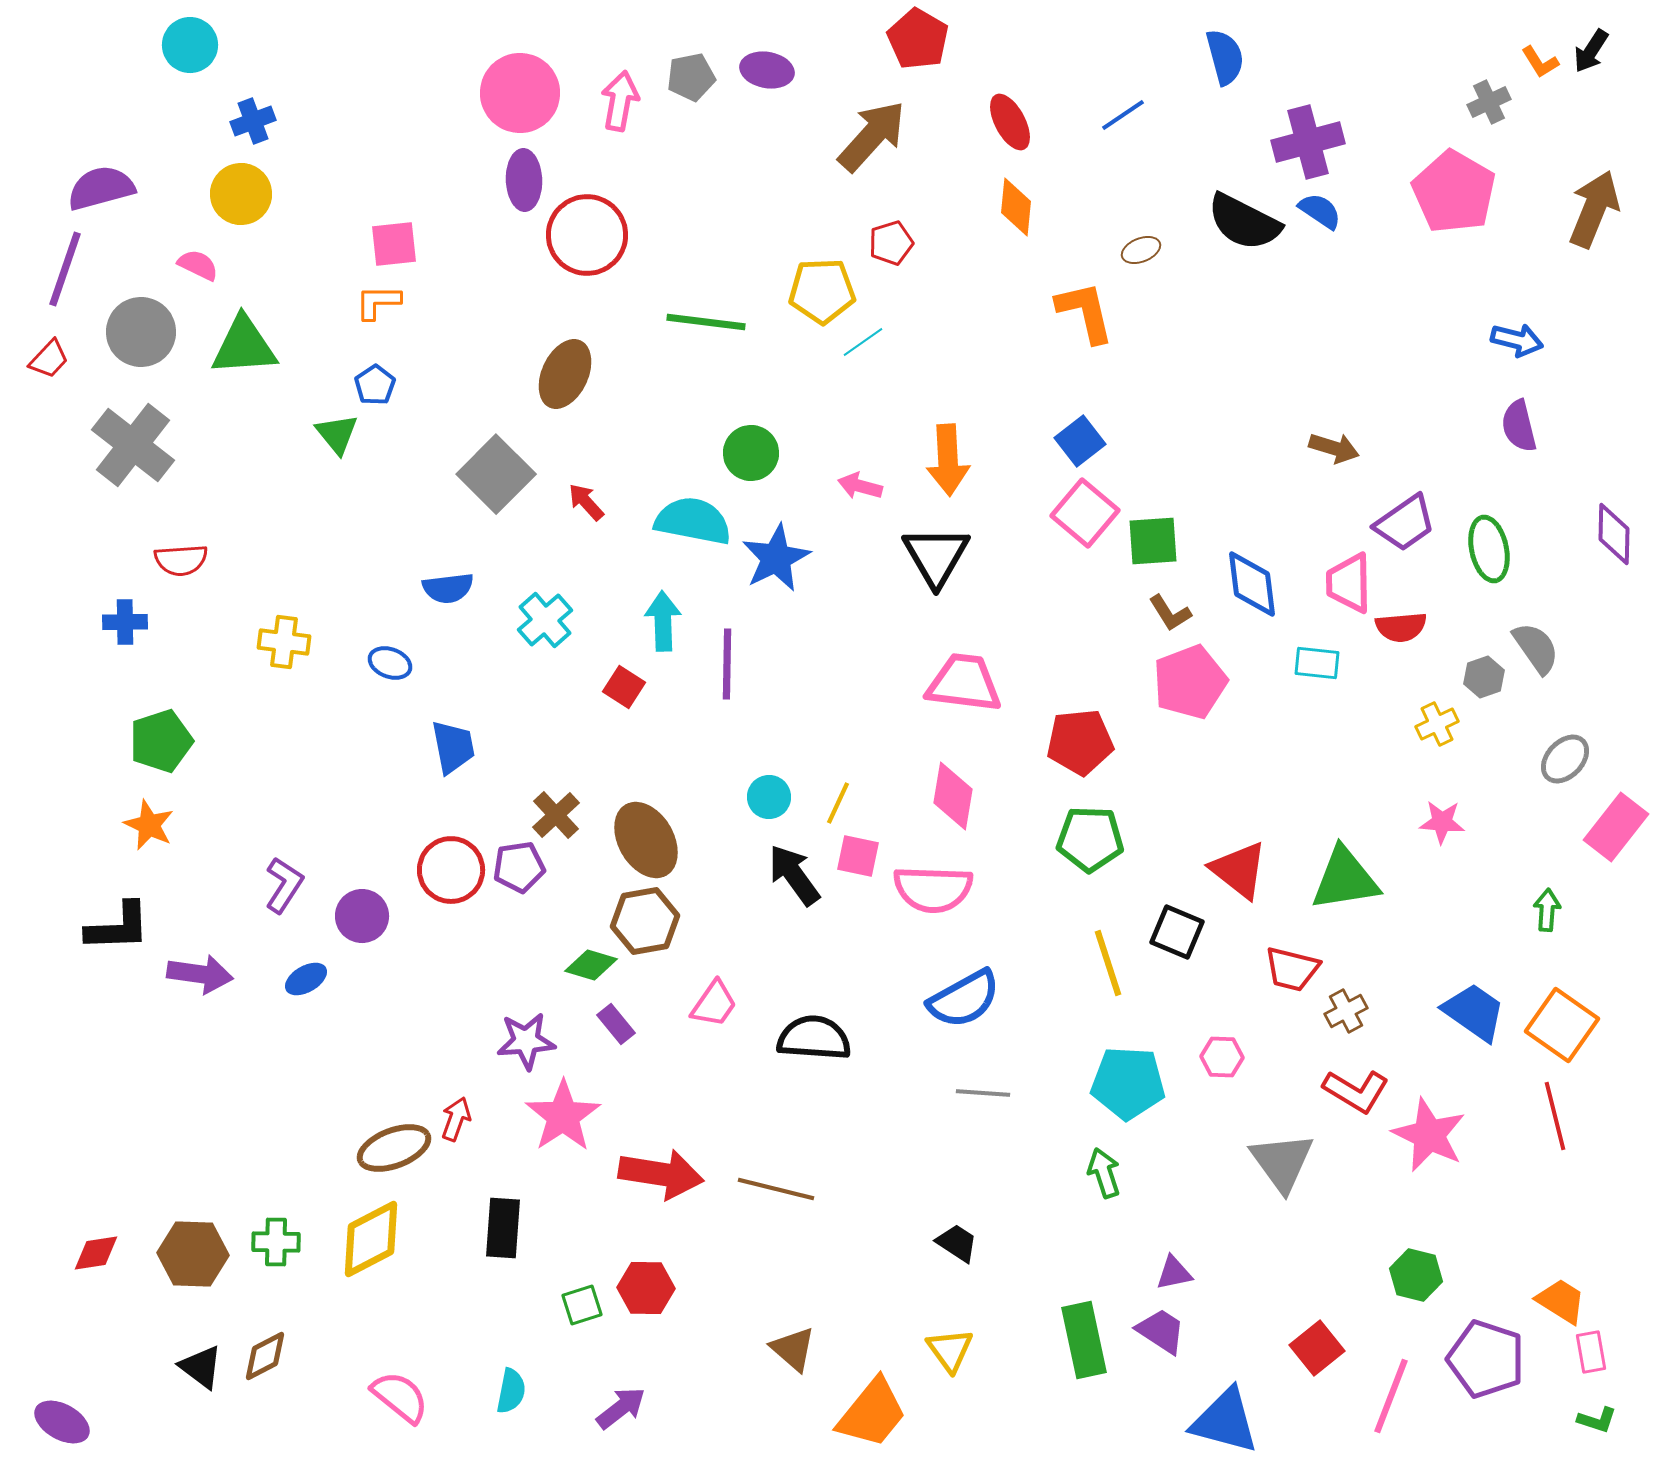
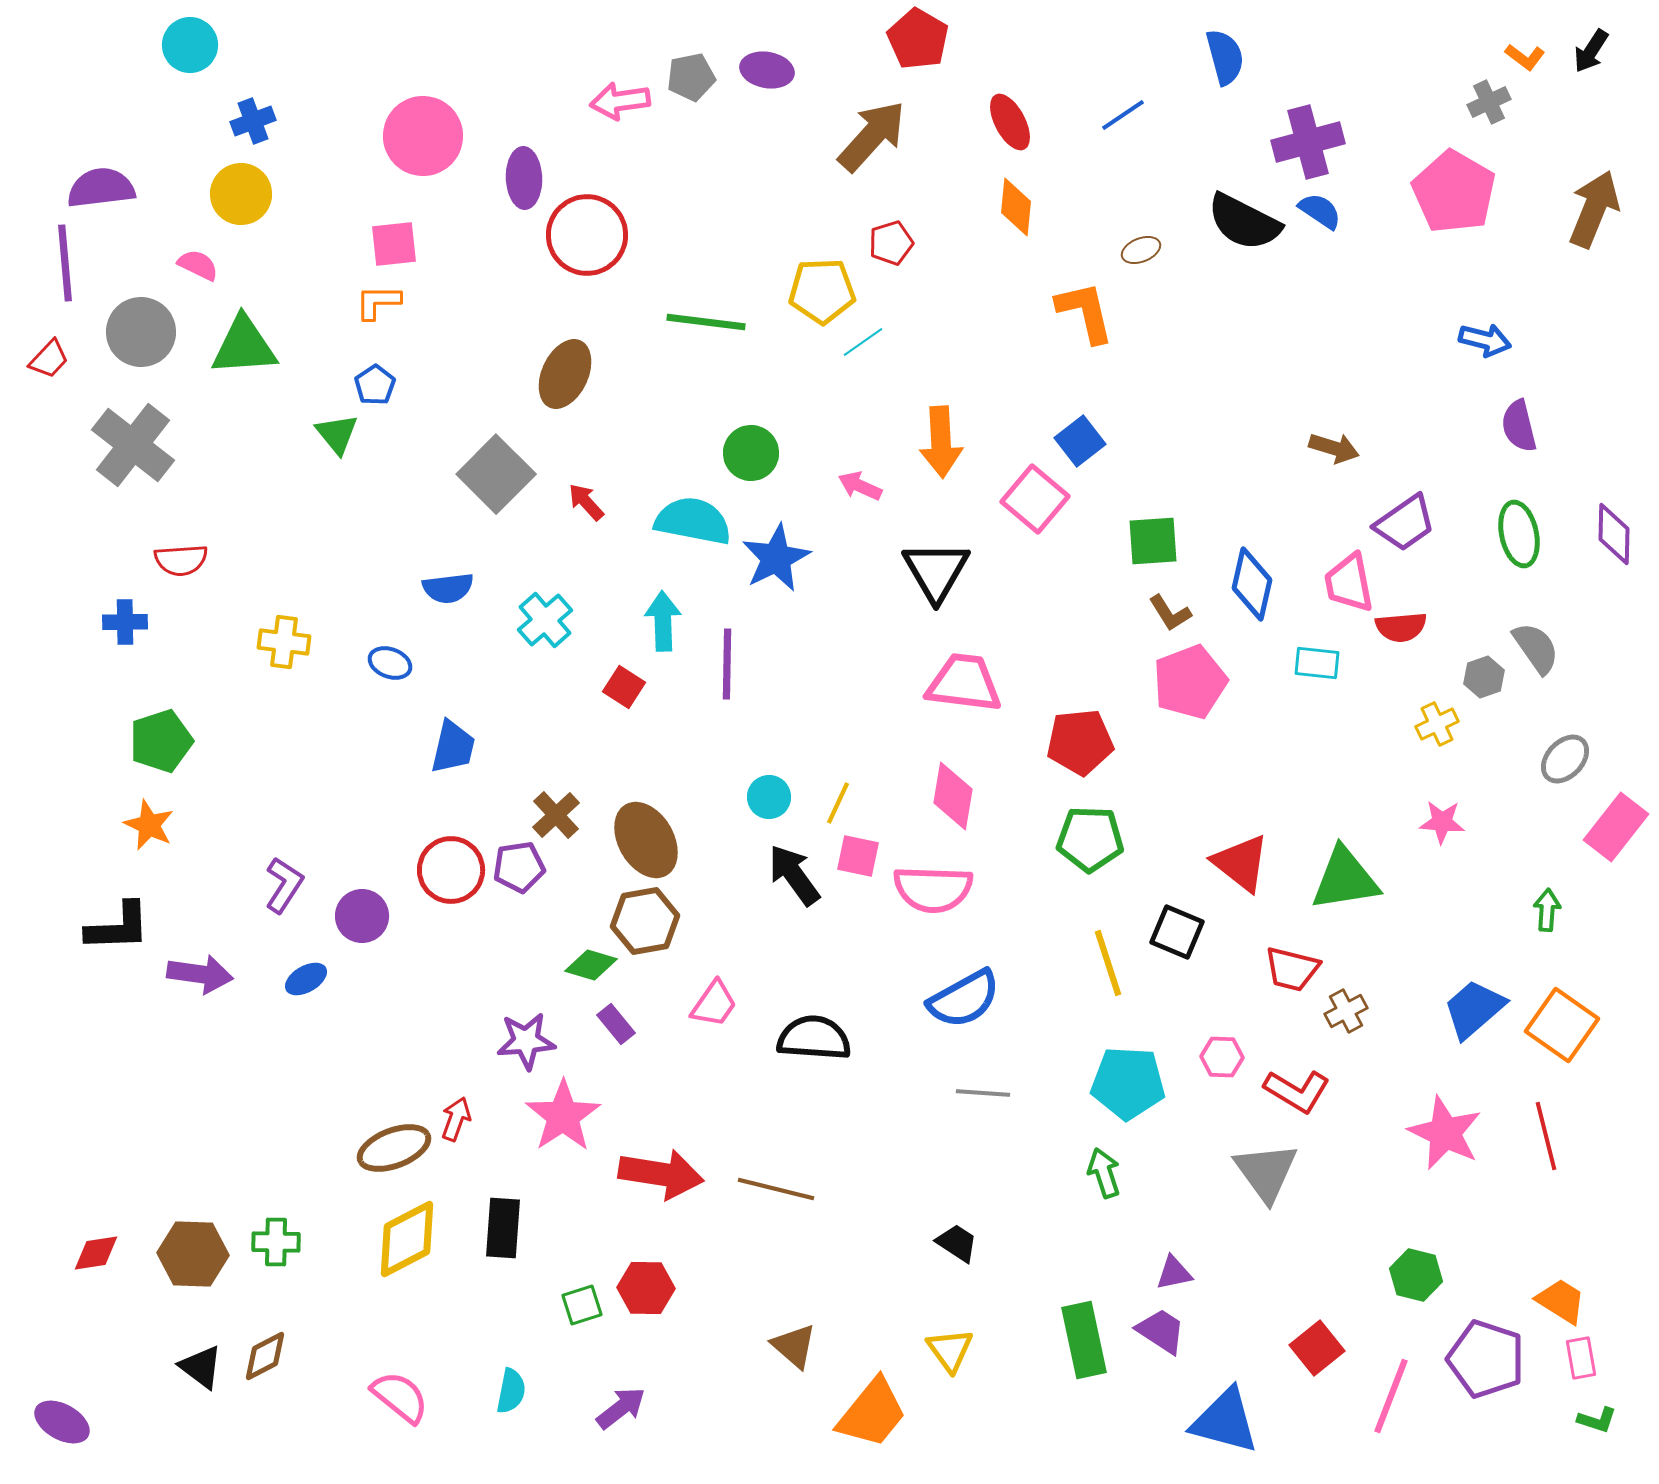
orange L-shape at (1540, 62): moved 15 px left, 5 px up; rotated 21 degrees counterclockwise
pink circle at (520, 93): moved 97 px left, 43 px down
pink arrow at (620, 101): rotated 108 degrees counterclockwise
purple ellipse at (524, 180): moved 2 px up
purple semicircle at (101, 188): rotated 8 degrees clockwise
purple line at (65, 269): moved 6 px up; rotated 24 degrees counterclockwise
blue arrow at (1517, 340): moved 32 px left
orange arrow at (948, 460): moved 7 px left, 18 px up
pink arrow at (860, 486): rotated 9 degrees clockwise
pink square at (1085, 513): moved 50 px left, 14 px up
green ellipse at (1489, 549): moved 30 px right, 15 px up
black triangle at (936, 556): moved 15 px down
pink trapezoid at (1349, 583): rotated 10 degrees counterclockwise
blue diamond at (1252, 584): rotated 20 degrees clockwise
blue trapezoid at (453, 747): rotated 24 degrees clockwise
red triangle at (1239, 870): moved 2 px right, 7 px up
blue trapezoid at (1474, 1012): moved 3 px up; rotated 76 degrees counterclockwise
red L-shape at (1356, 1091): moved 59 px left
red line at (1555, 1116): moved 9 px left, 20 px down
pink star at (1429, 1135): moved 16 px right, 2 px up
gray triangle at (1282, 1162): moved 16 px left, 10 px down
yellow diamond at (371, 1239): moved 36 px right
brown triangle at (793, 1349): moved 1 px right, 3 px up
pink rectangle at (1591, 1352): moved 10 px left, 6 px down
